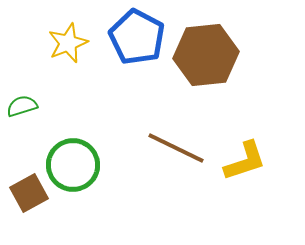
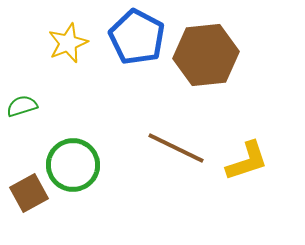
yellow L-shape: moved 2 px right
